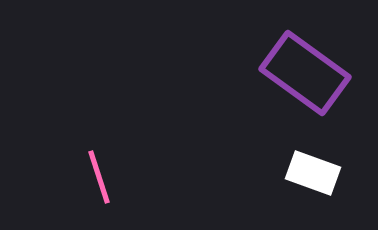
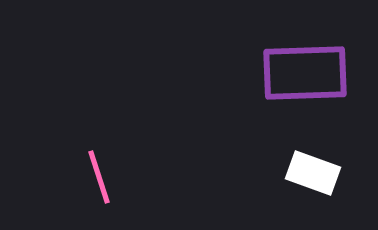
purple rectangle: rotated 38 degrees counterclockwise
